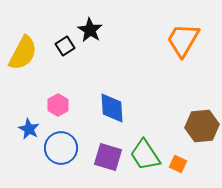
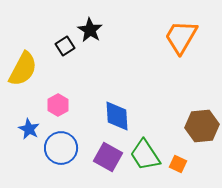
orange trapezoid: moved 2 px left, 3 px up
yellow semicircle: moved 16 px down
blue diamond: moved 5 px right, 8 px down
purple square: rotated 12 degrees clockwise
